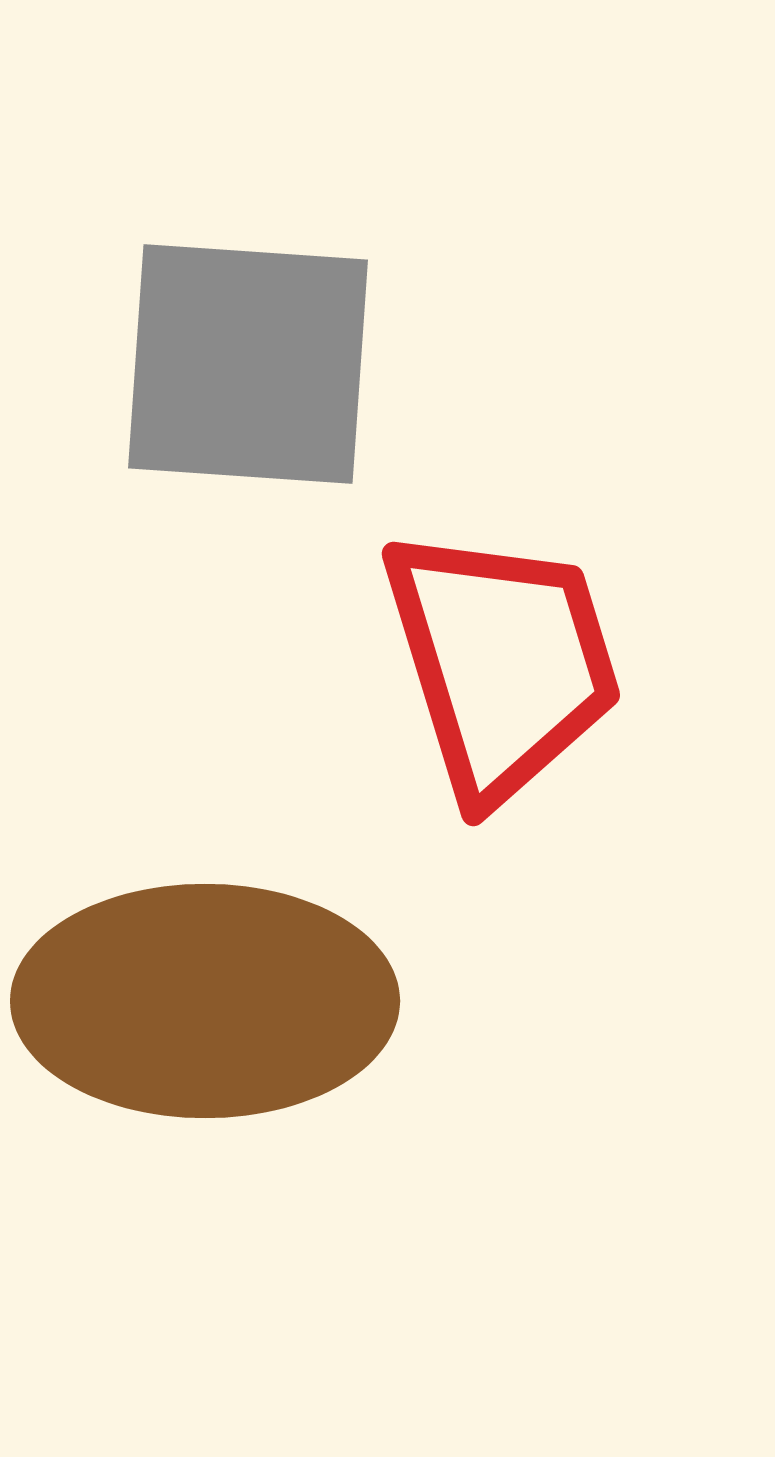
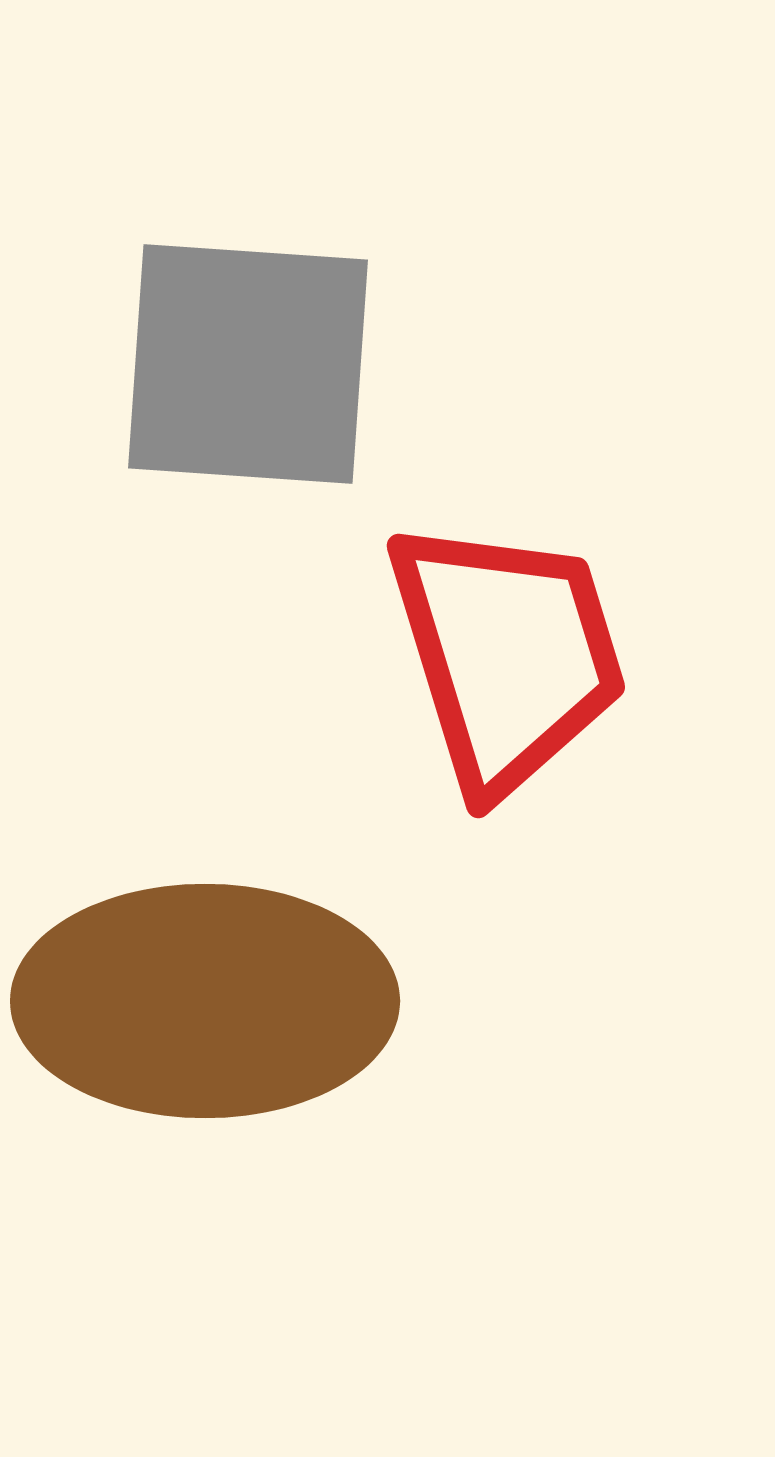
red trapezoid: moved 5 px right, 8 px up
